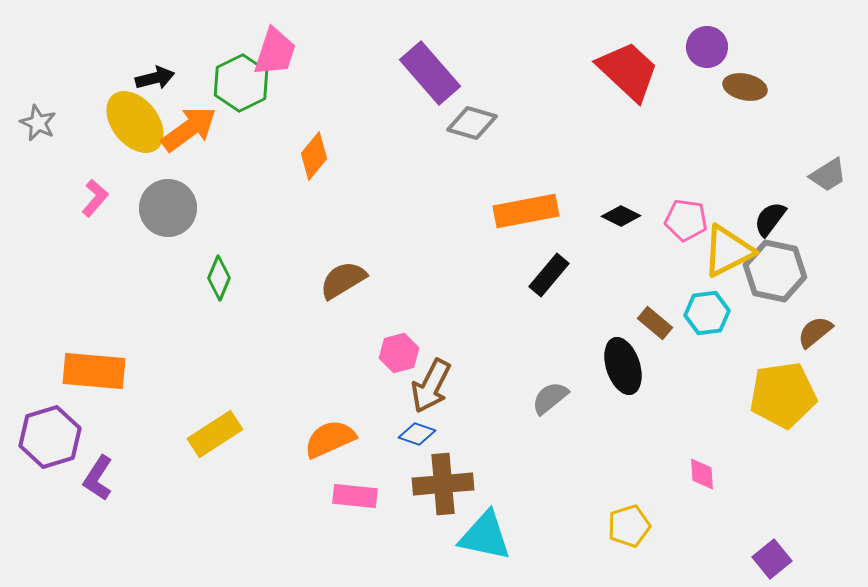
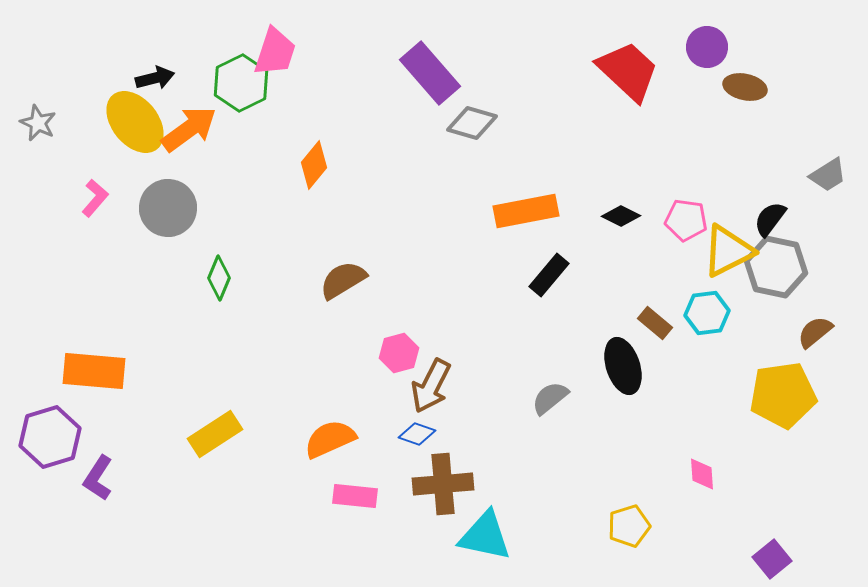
orange diamond at (314, 156): moved 9 px down
gray hexagon at (775, 271): moved 1 px right, 4 px up
